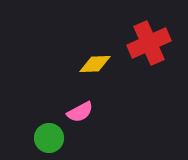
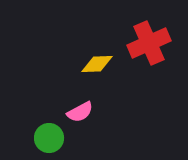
yellow diamond: moved 2 px right
